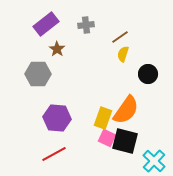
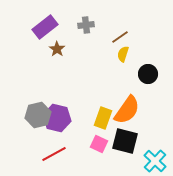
purple rectangle: moved 1 px left, 3 px down
gray hexagon: moved 41 px down; rotated 15 degrees counterclockwise
orange semicircle: moved 1 px right
purple hexagon: rotated 8 degrees clockwise
pink square: moved 8 px left, 6 px down
cyan cross: moved 1 px right
